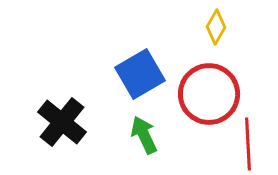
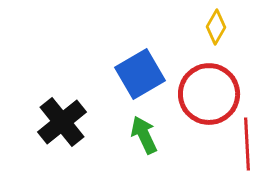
black cross: rotated 12 degrees clockwise
red line: moved 1 px left
